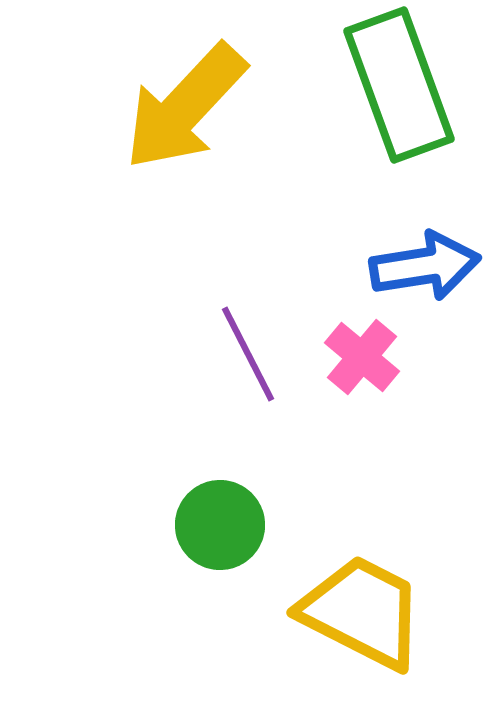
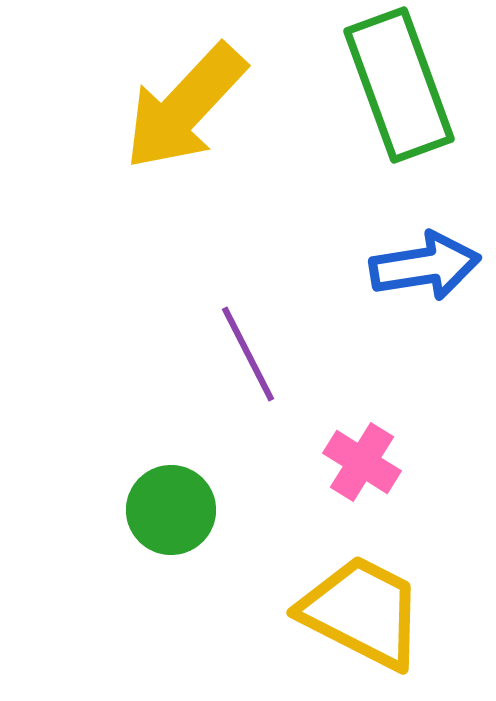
pink cross: moved 105 px down; rotated 8 degrees counterclockwise
green circle: moved 49 px left, 15 px up
